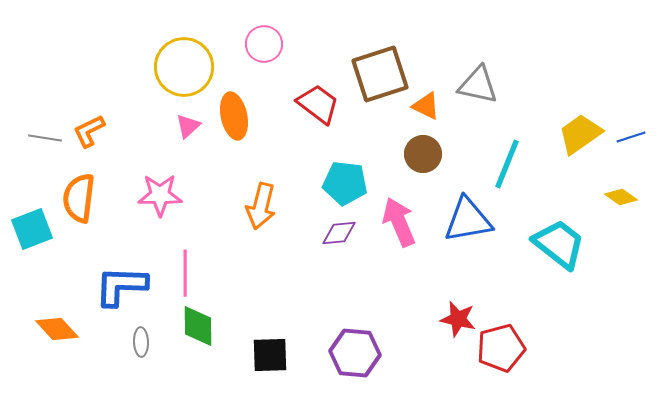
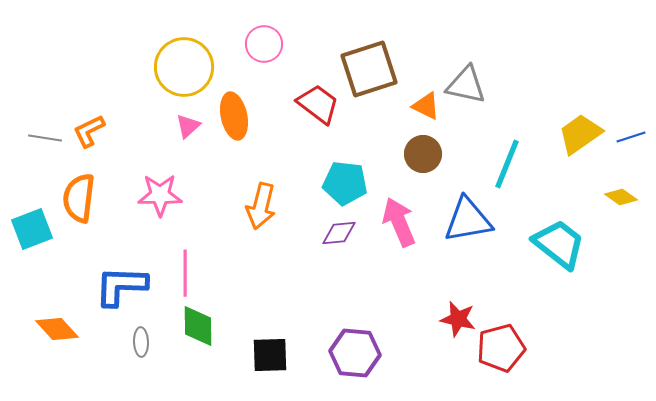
brown square: moved 11 px left, 5 px up
gray triangle: moved 12 px left
